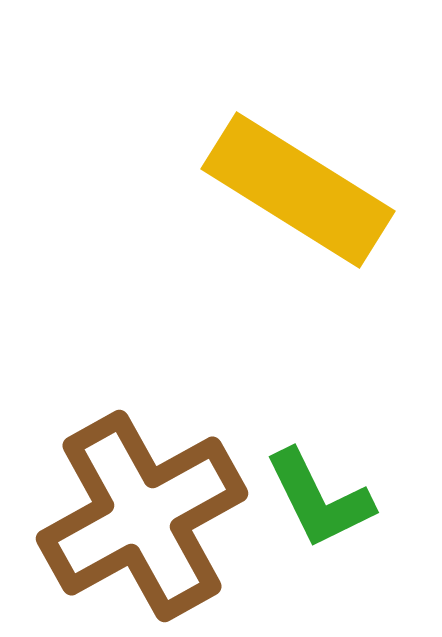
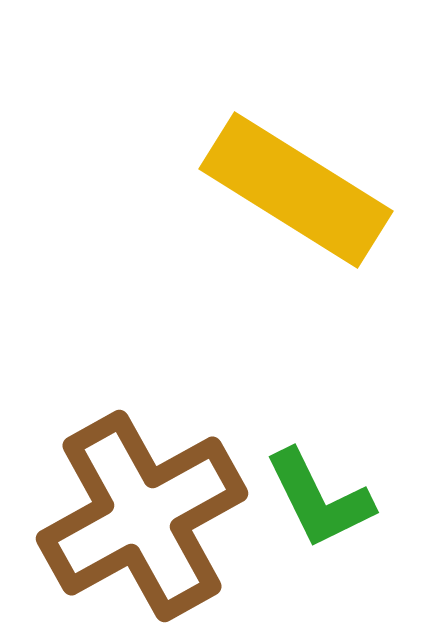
yellow rectangle: moved 2 px left
